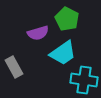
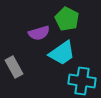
purple semicircle: moved 1 px right
cyan trapezoid: moved 1 px left
cyan cross: moved 2 px left, 1 px down
